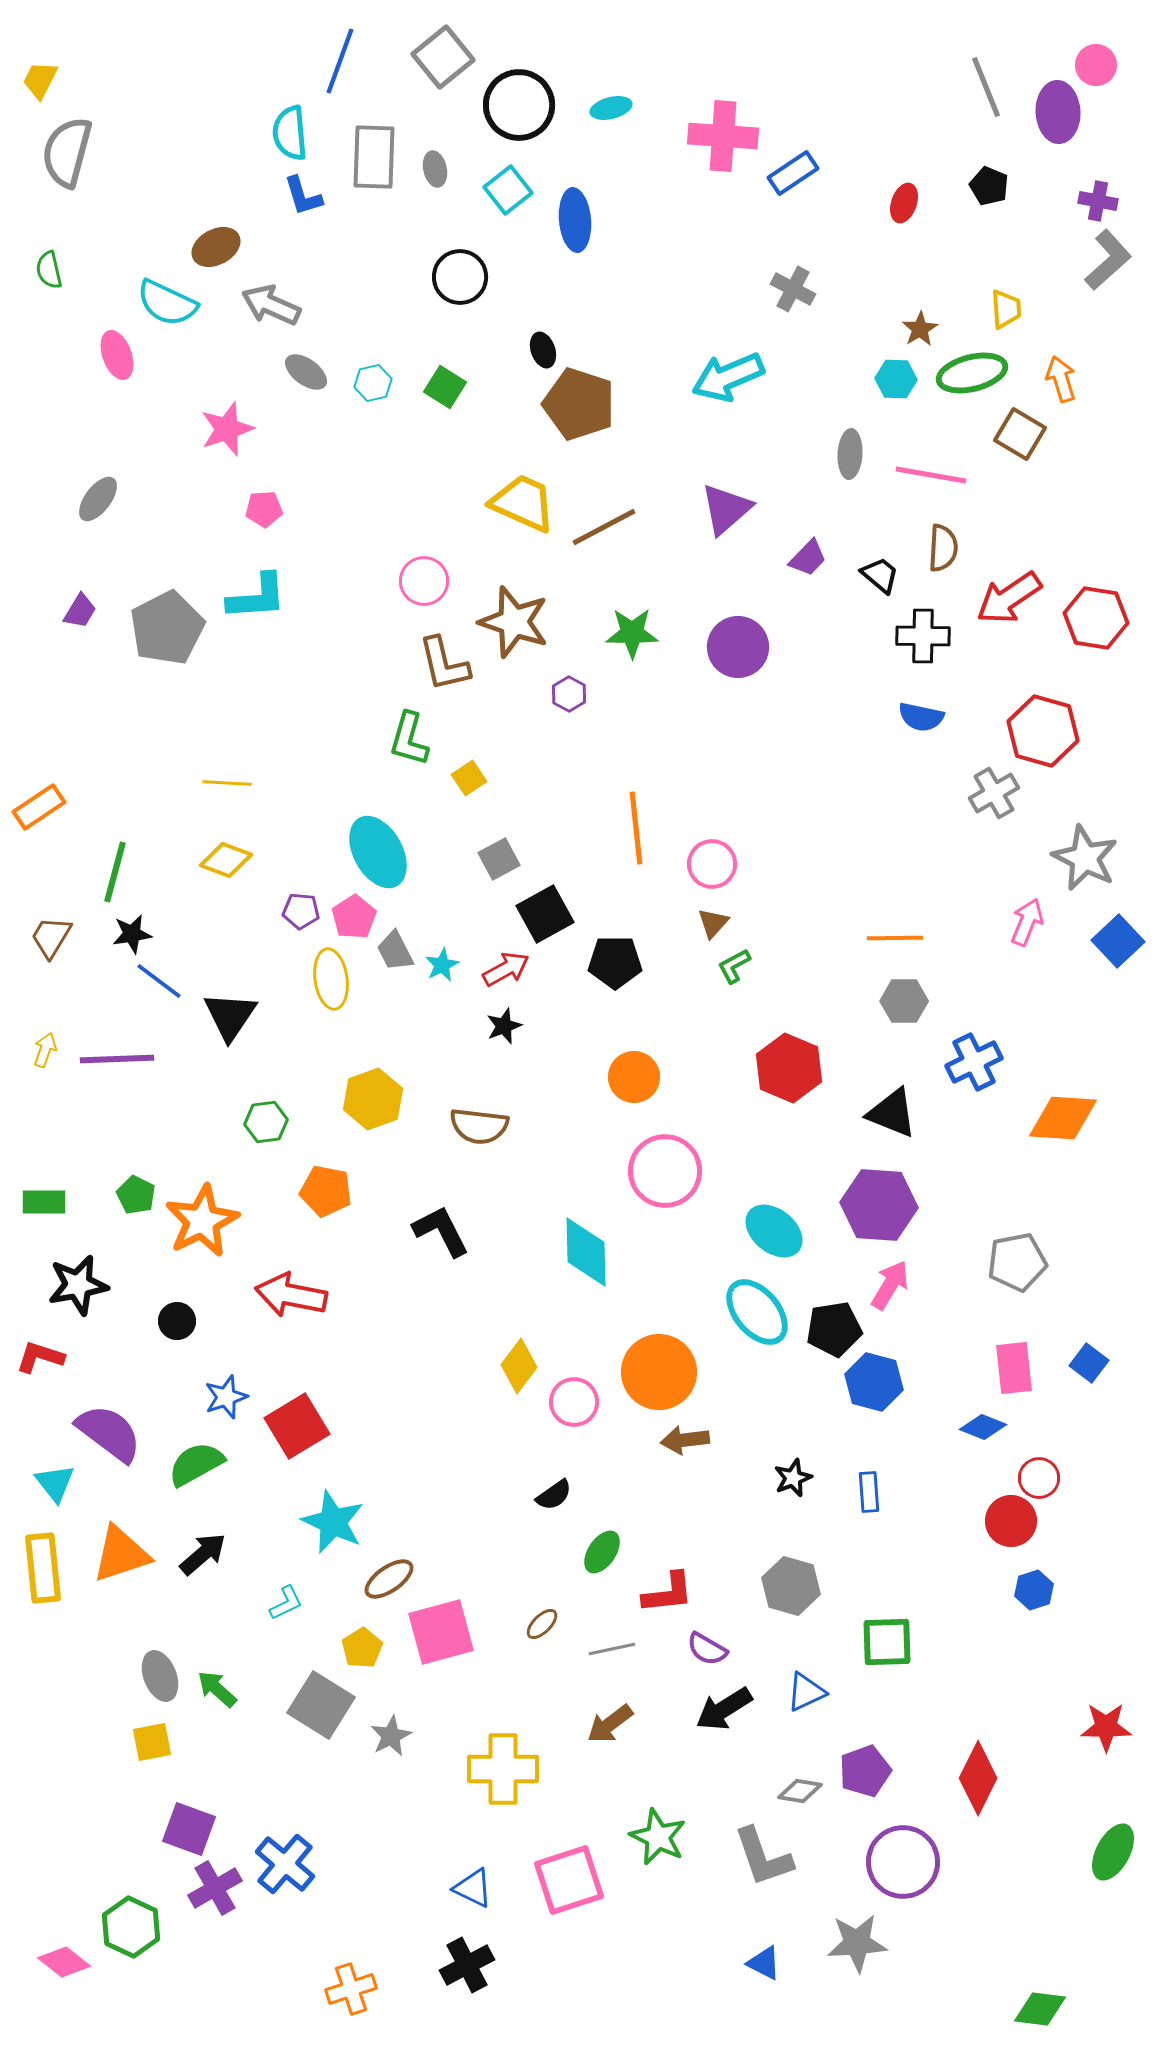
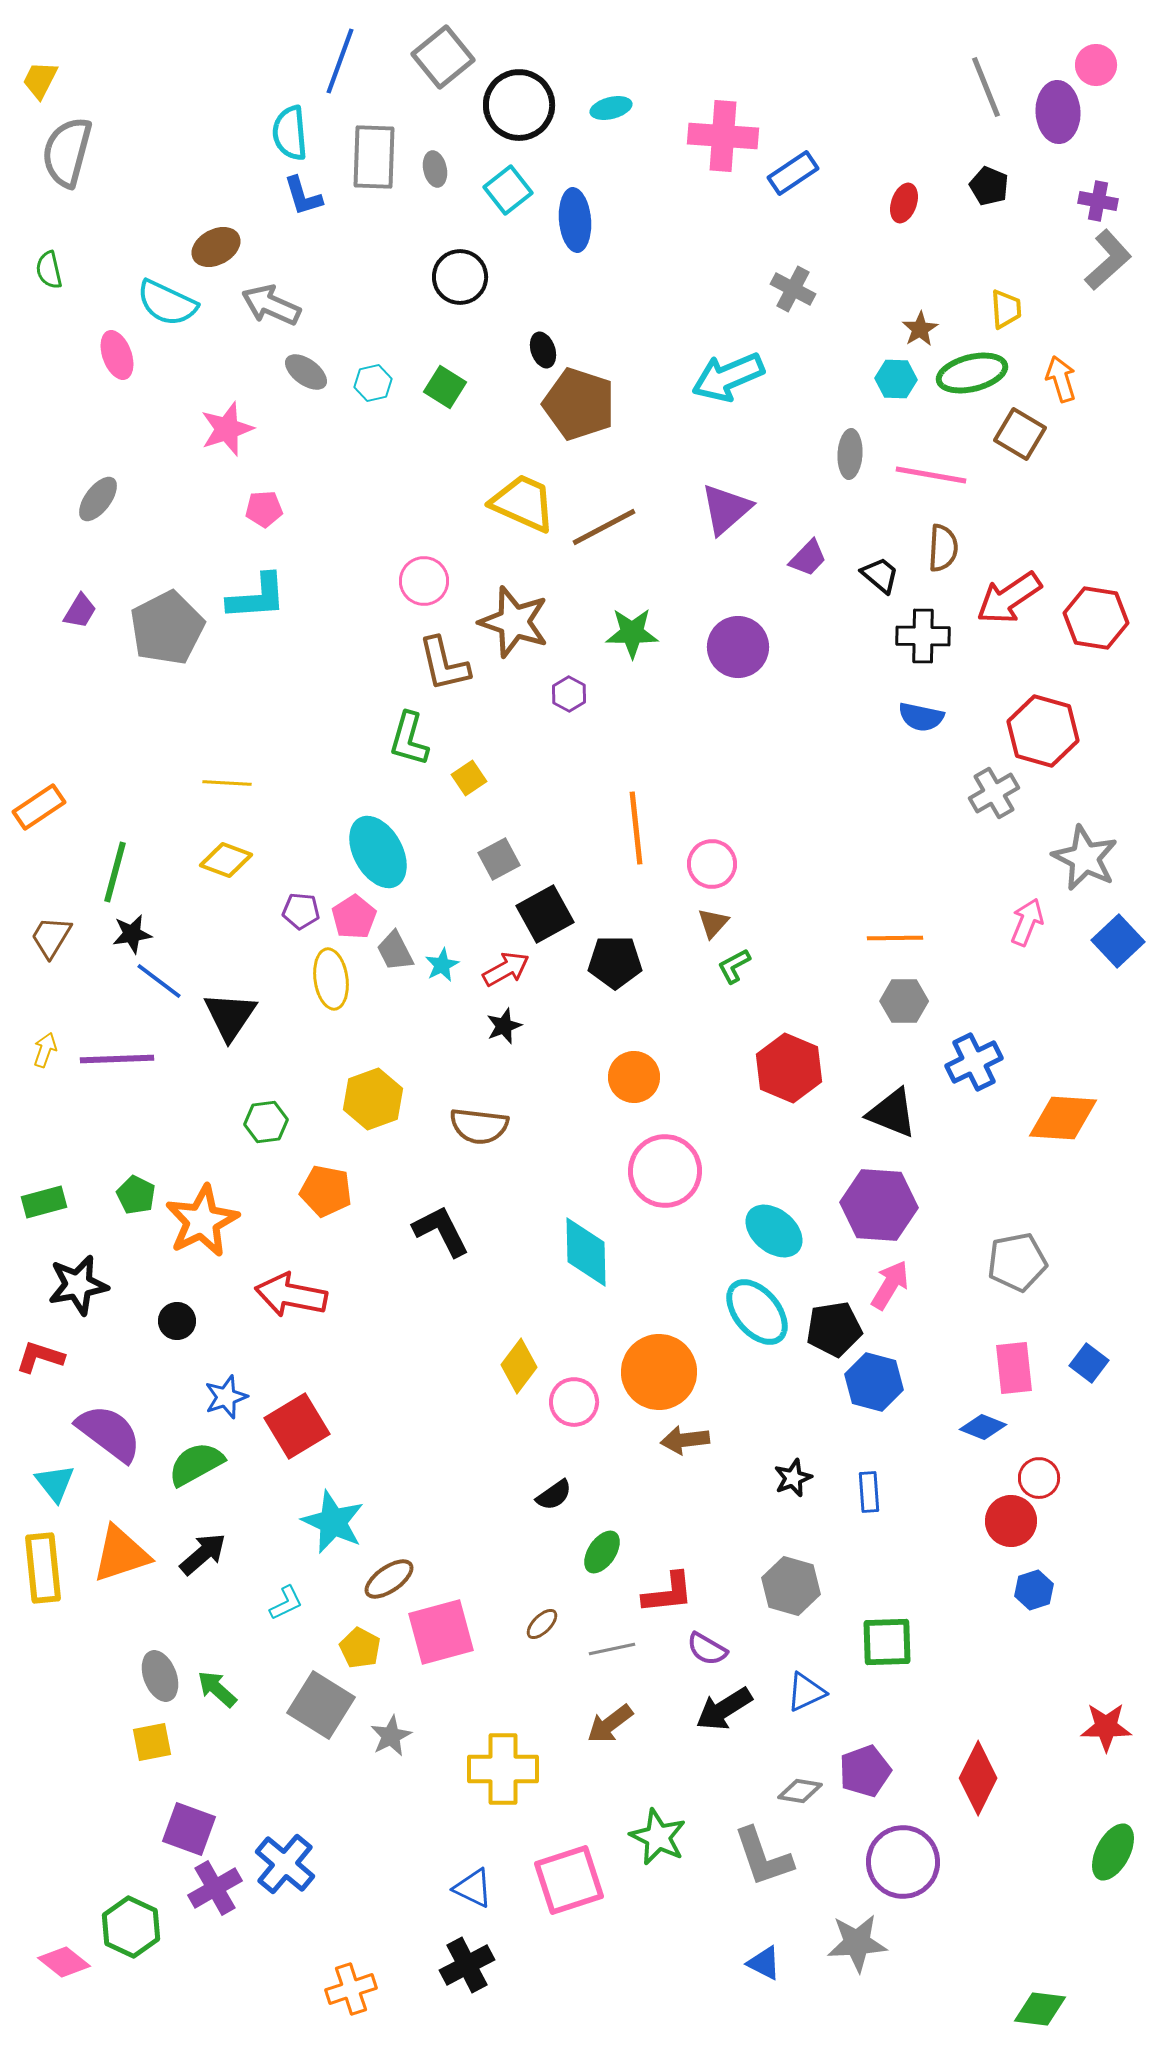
green rectangle at (44, 1202): rotated 15 degrees counterclockwise
yellow pentagon at (362, 1648): moved 2 px left; rotated 12 degrees counterclockwise
